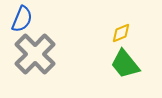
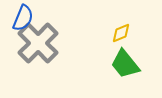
blue semicircle: moved 1 px right, 1 px up
gray cross: moved 3 px right, 11 px up
